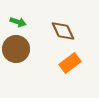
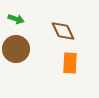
green arrow: moved 2 px left, 3 px up
orange rectangle: rotated 50 degrees counterclockwise
